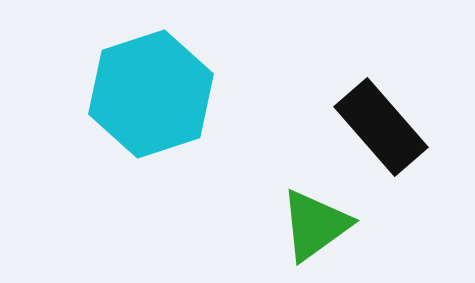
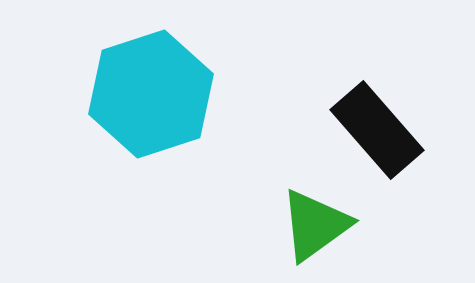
black rectangle: moved 4 px left, 3 px down
